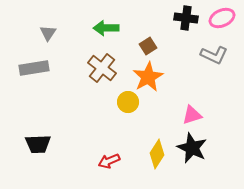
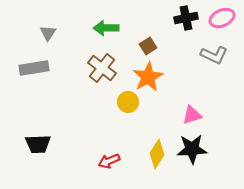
black cross: rotated 20 degrees counterclockwise
black star: moved 1 px down; rotated 28 degrees counterclockwise
